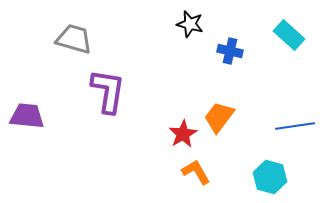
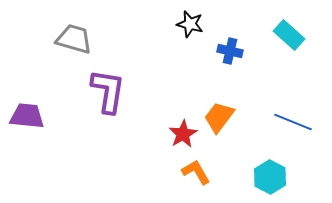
blue line: moved 2 px left, 4 px up; rotated 30 degrees clockwise
cyan hexagon: rotated 12 degrees clockwise
